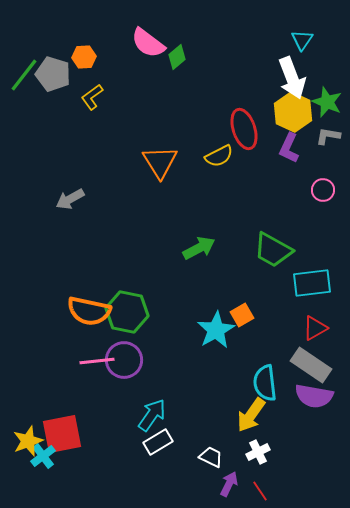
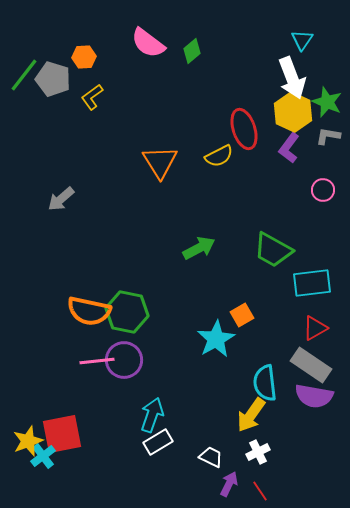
green diamond: moved 15 px right, 6 px up
gray pentagon: moved 5 px down
purple L-shape: rotated 12 degrees clockwise
gray arrow: moved 9 px left; rotated 12 degrees counterclockwise
cyan star: moved 9 px down
cyan arrow: rotated 16 degrees counterclockwise
